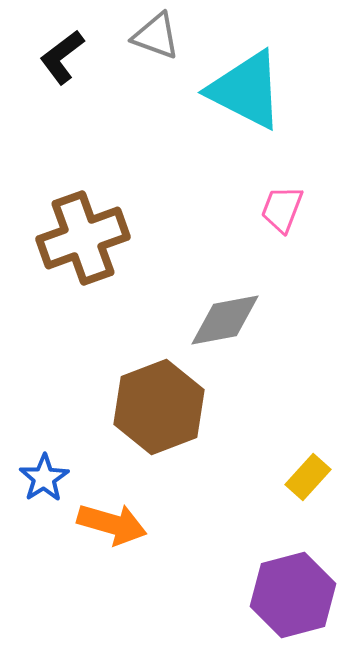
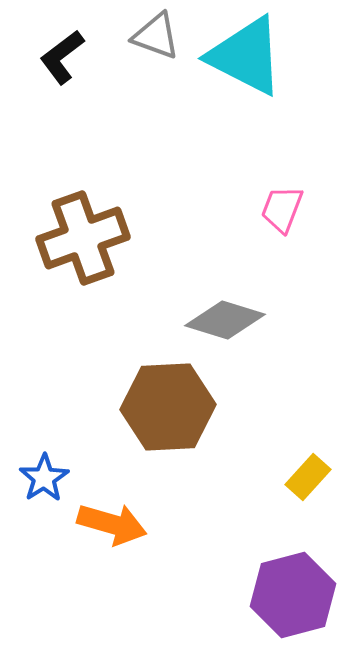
cyan triangle: moved 34 px up
gray diamond: rotated 28 degrees clockwise
brown hexagon: moved 9 px right; rotated 18 degrees clockwise
